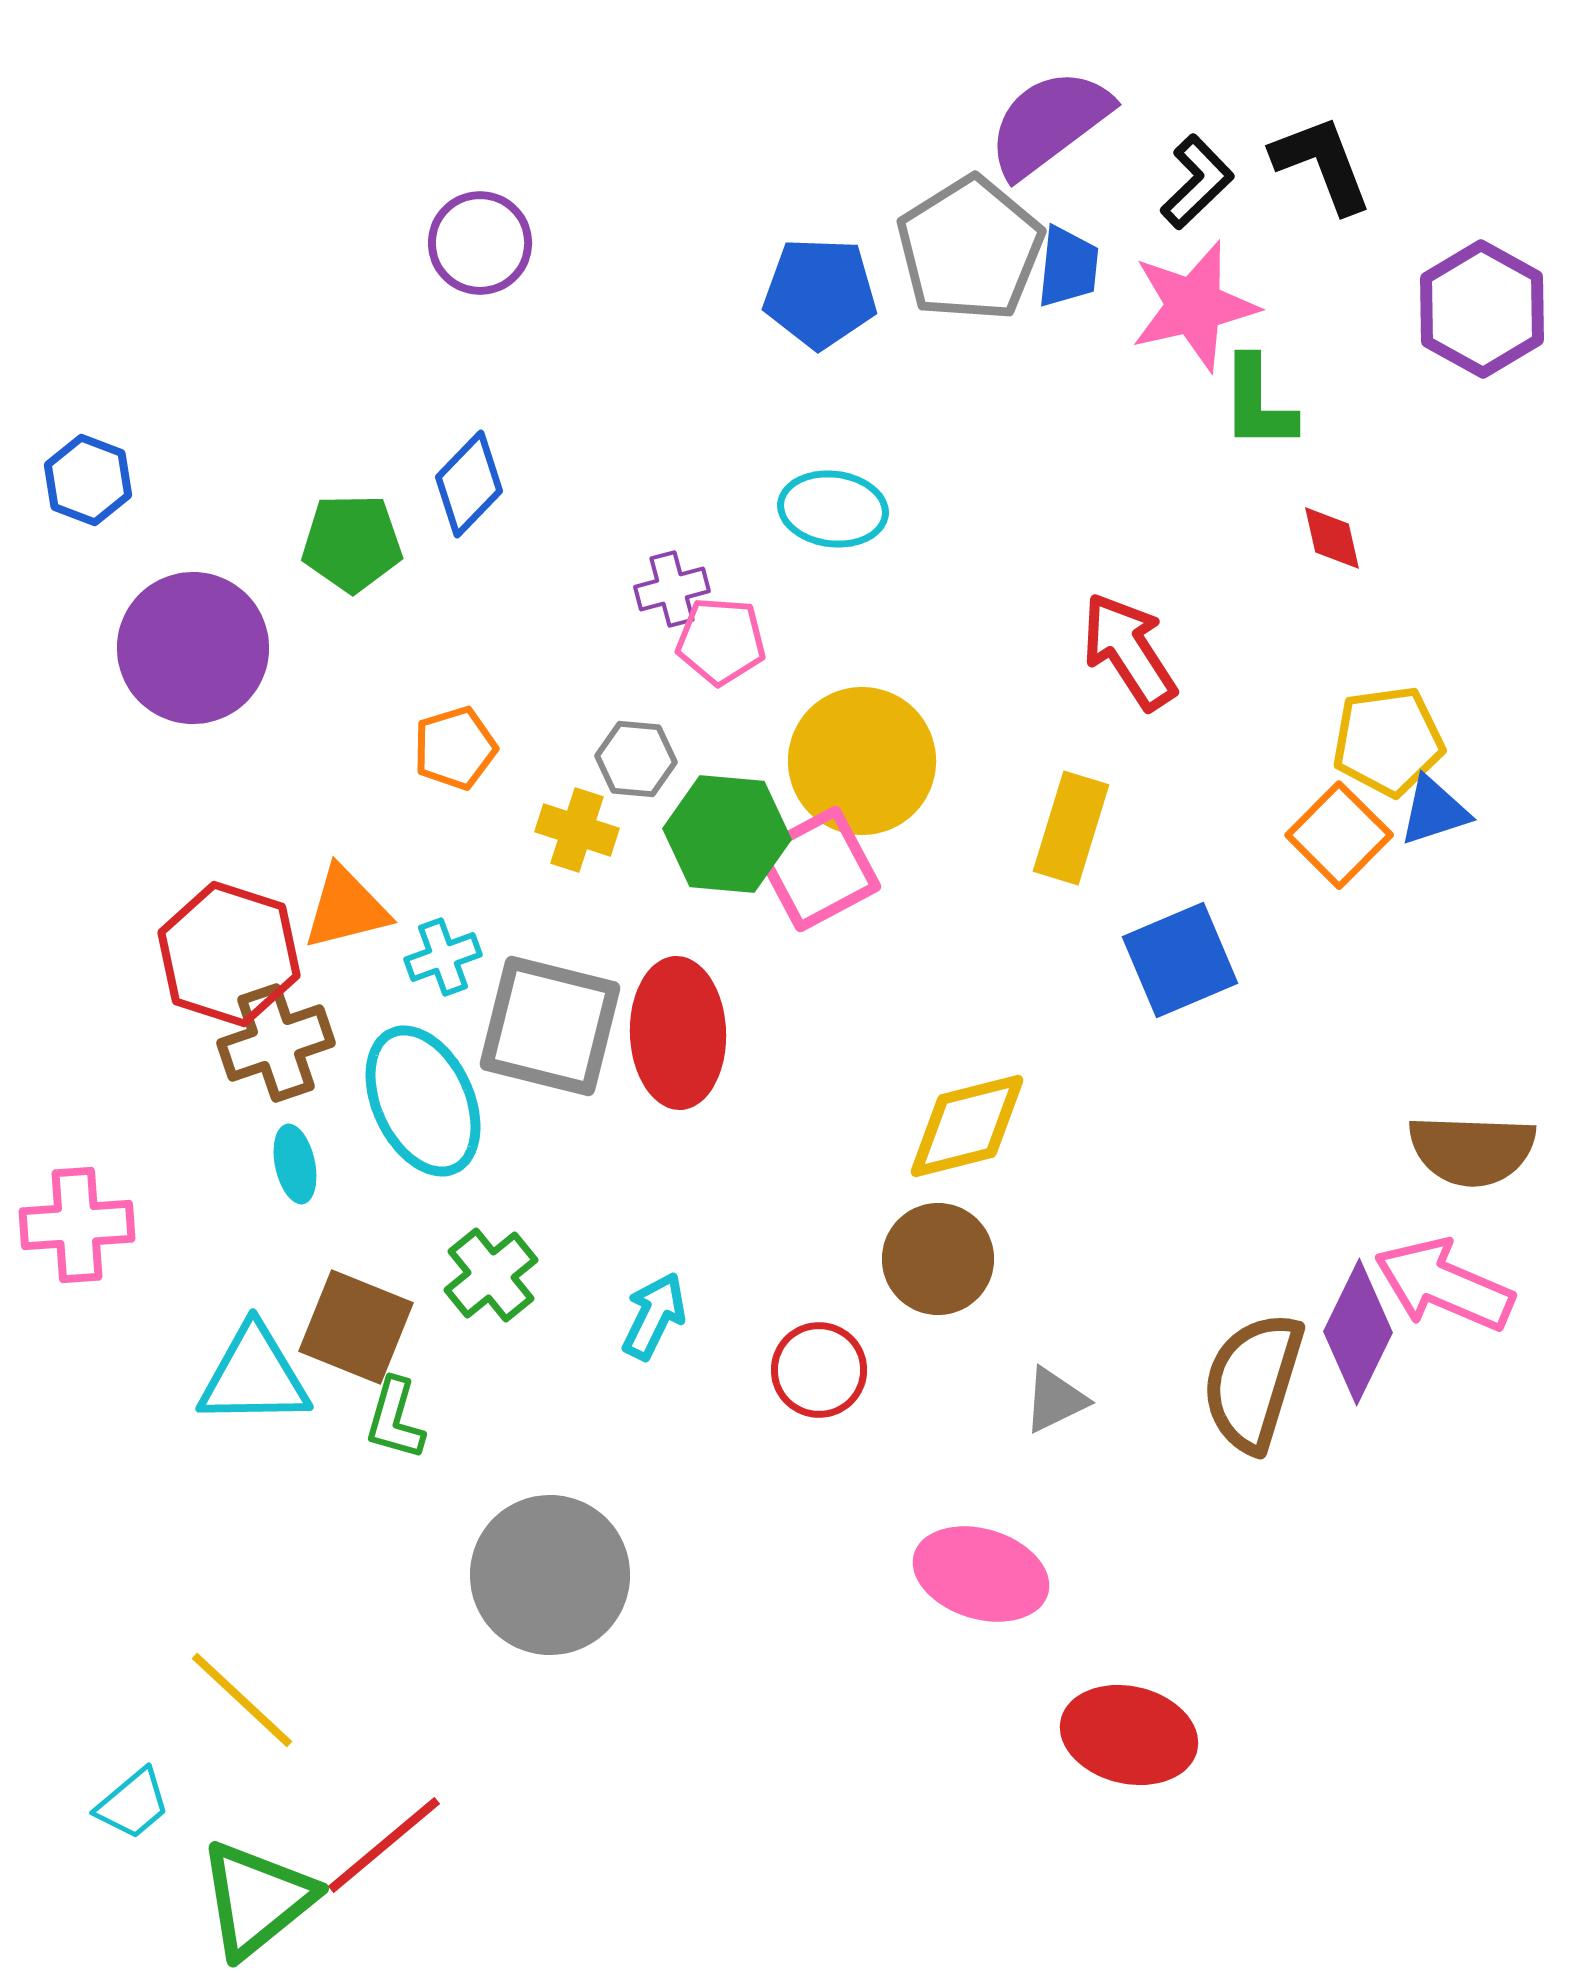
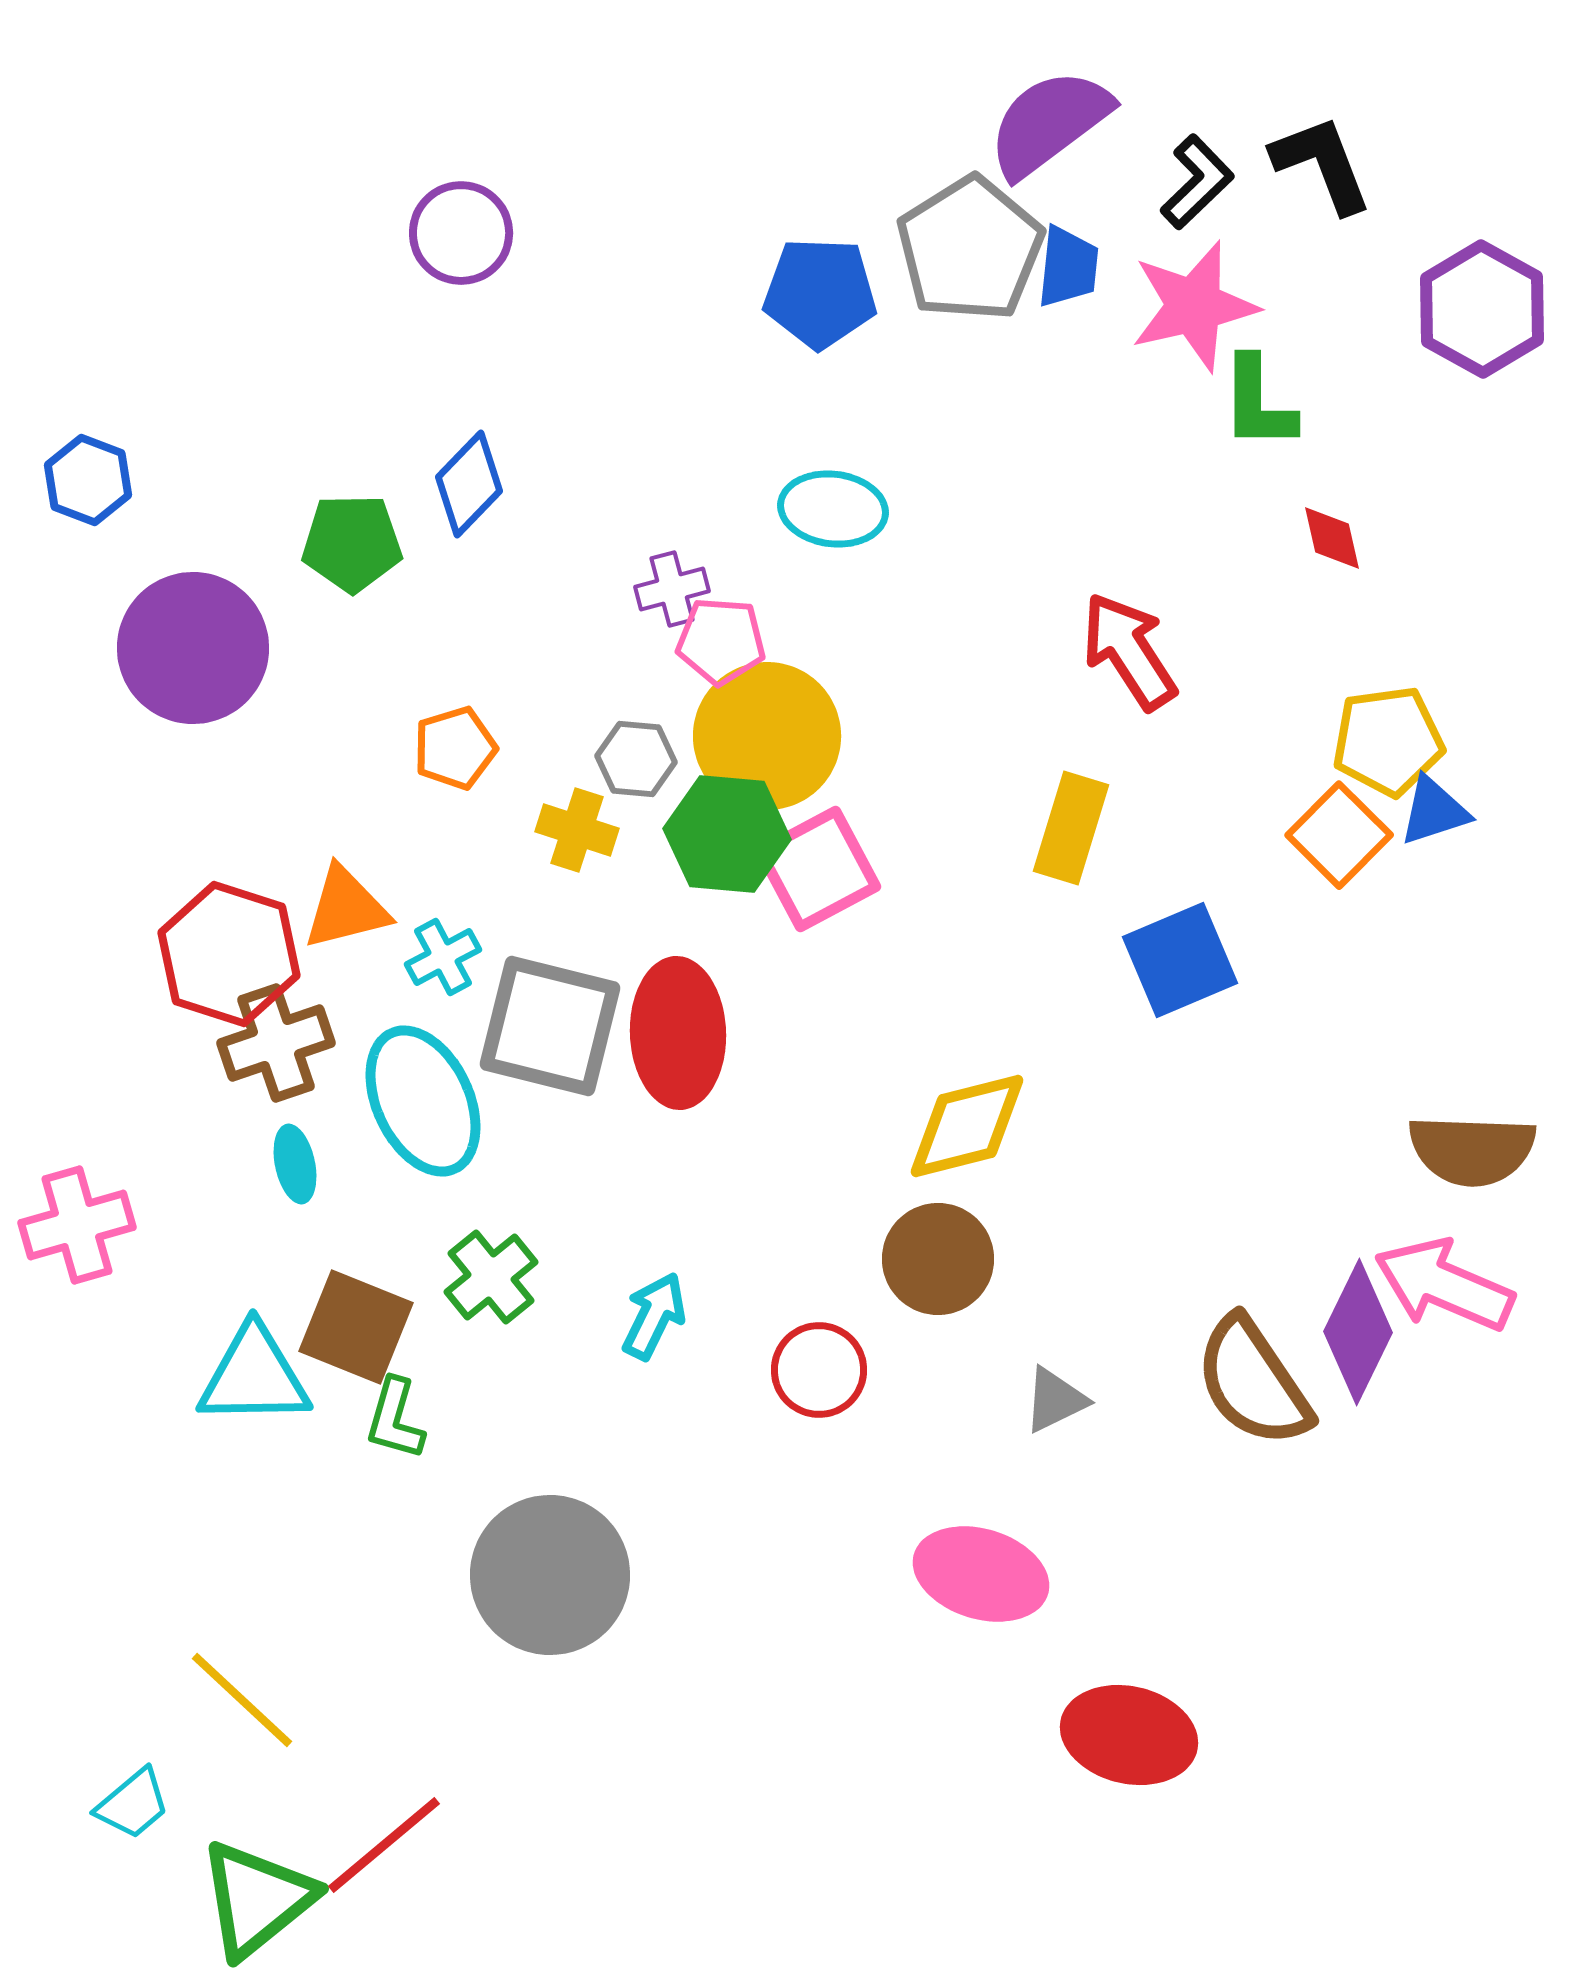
purple circle at (480, 243): moved 19 px left, 10 px up
yellow circle at (862, 761): moved 95 px left, 25 px up
cyan cross at (443, 957): rotated 8 degrees counterclockwise
pink cross at (77, 1225): rotated 12 degrees counterclockwise
green cross at (491, 1275): moved 2 px down
brown semicircle at (1253, 1382): rotated 51 degrees counterclockwise
